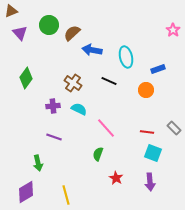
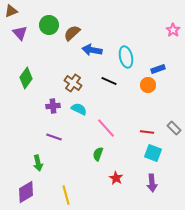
orange circle: moved 2 px right, 5 px up
purple arrow: moved 2 px right, 1 px down
